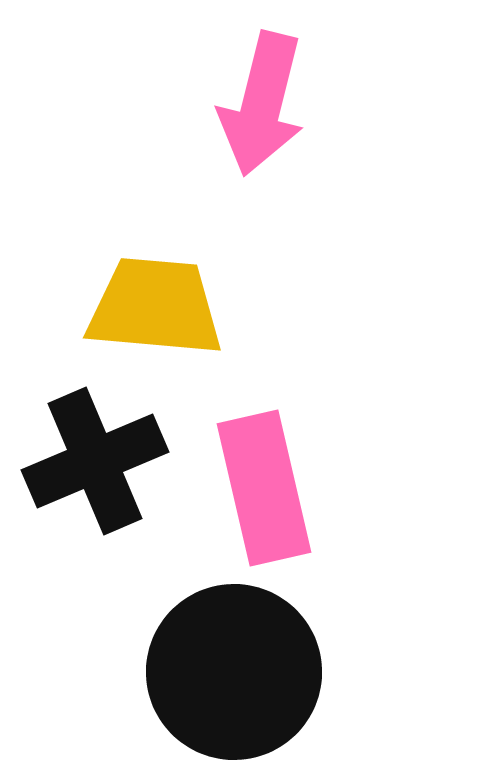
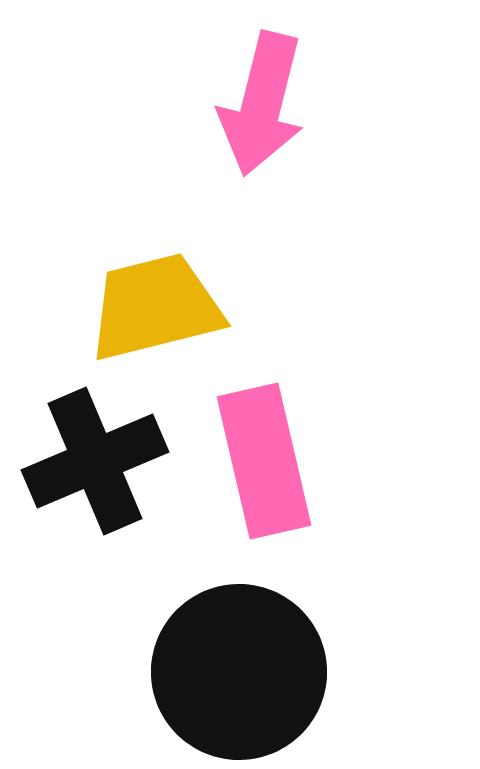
yellow trapezoid: rotated 19 degrees counterclockwise
pink rectangle: moved 27 px up
black circle: moved 5 px right
